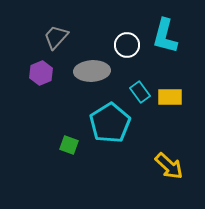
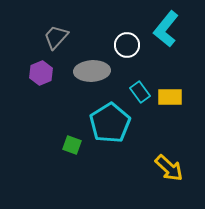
cyan L-shape: moved 1 px right, 7 px up; rotated 24 degrees clockwise
green square: moved 3 px right
yellow arrow: moved 2 px down
